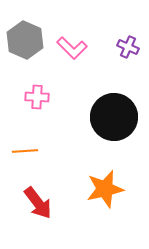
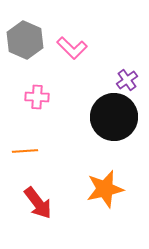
purple cross: moved 1 px left, 33 px down; rotated 30 degrees clockwise
